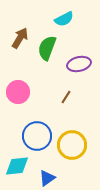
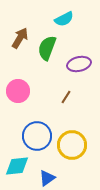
pink circle: moved 1 px up
